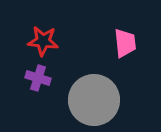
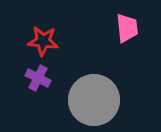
pink trapezoid: moved 2 px right, 15 px up
purple cross: rotated 10 degrees clockwise
